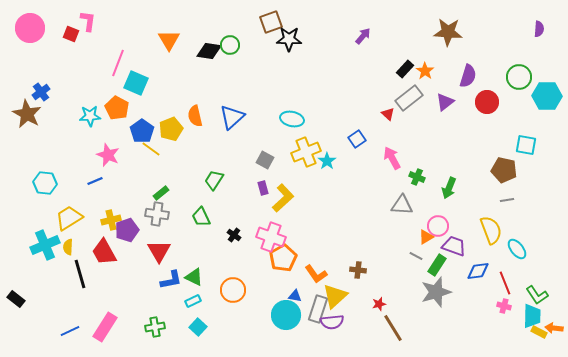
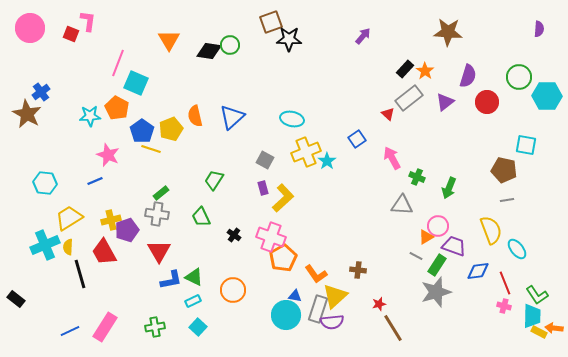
yellow line at (151, 149): rotated 18 degrees counterclockwise
